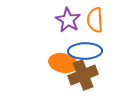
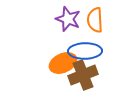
purple star: moved 1 px up; rotated 10 degrees counterclockwise
orange ellipse: rotated 36 degrees counterclockwise
